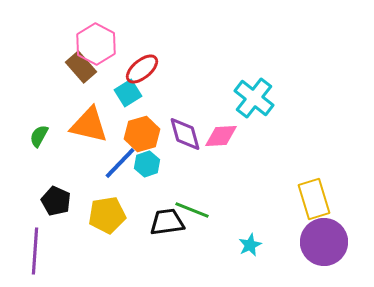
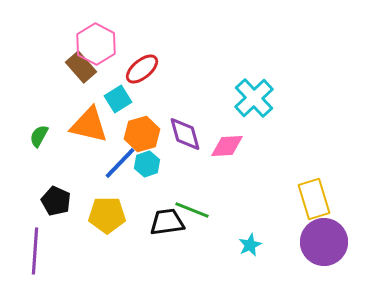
cyan square: moved 10 px left, 6 px down
cyan cross: rotated 9 degrees clockwise
pink diamond: moved 6 px right, 10 px down
yellow pentagon: rotated 9 degrees clockwise
